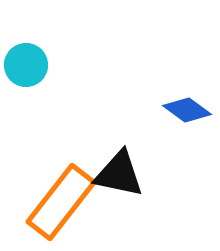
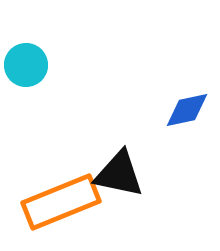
blue diamond: rotated 48 degrees counterclockwise
orange rectangle: rotated 30 degrees clockwise
